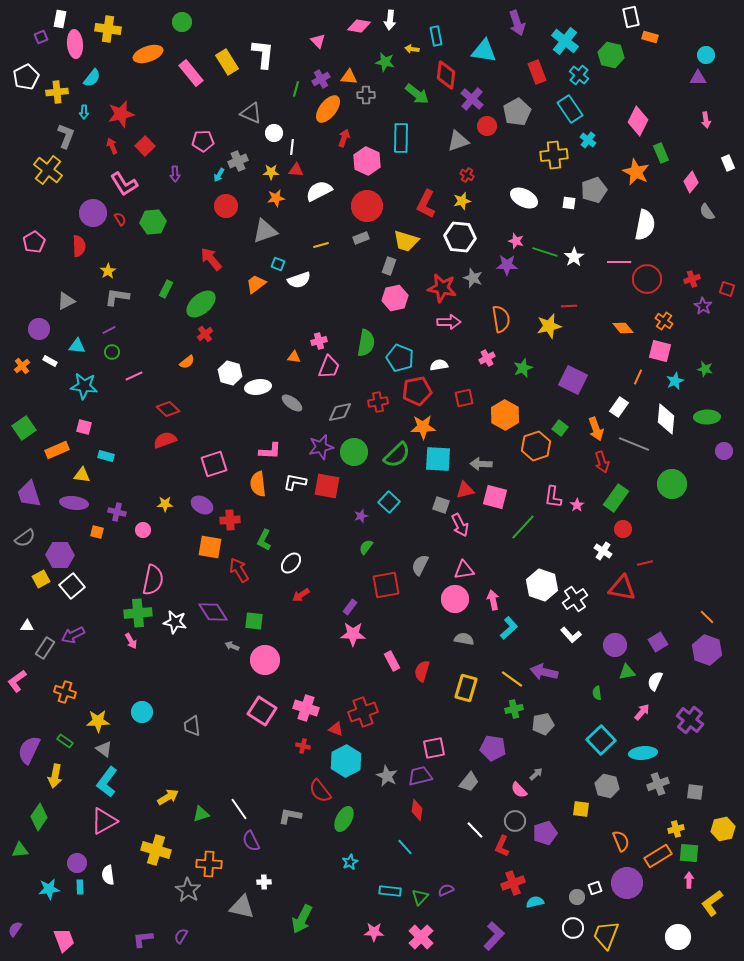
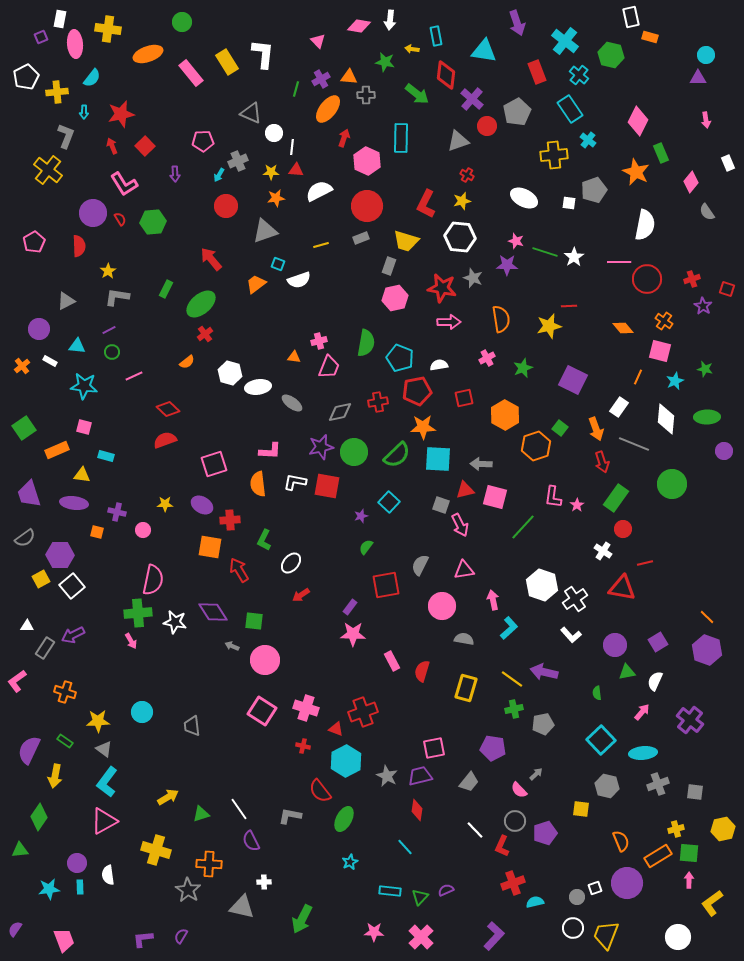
pink circle at (455, 599): moved 13 px left, 7 px down
